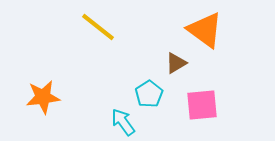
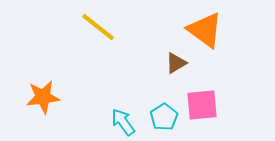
cyan pentagon: moved 15 px right, 23 px down
